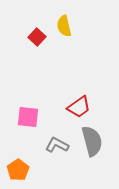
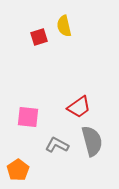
red square: moved 2 px right; rotated 30 degrees clockwise
